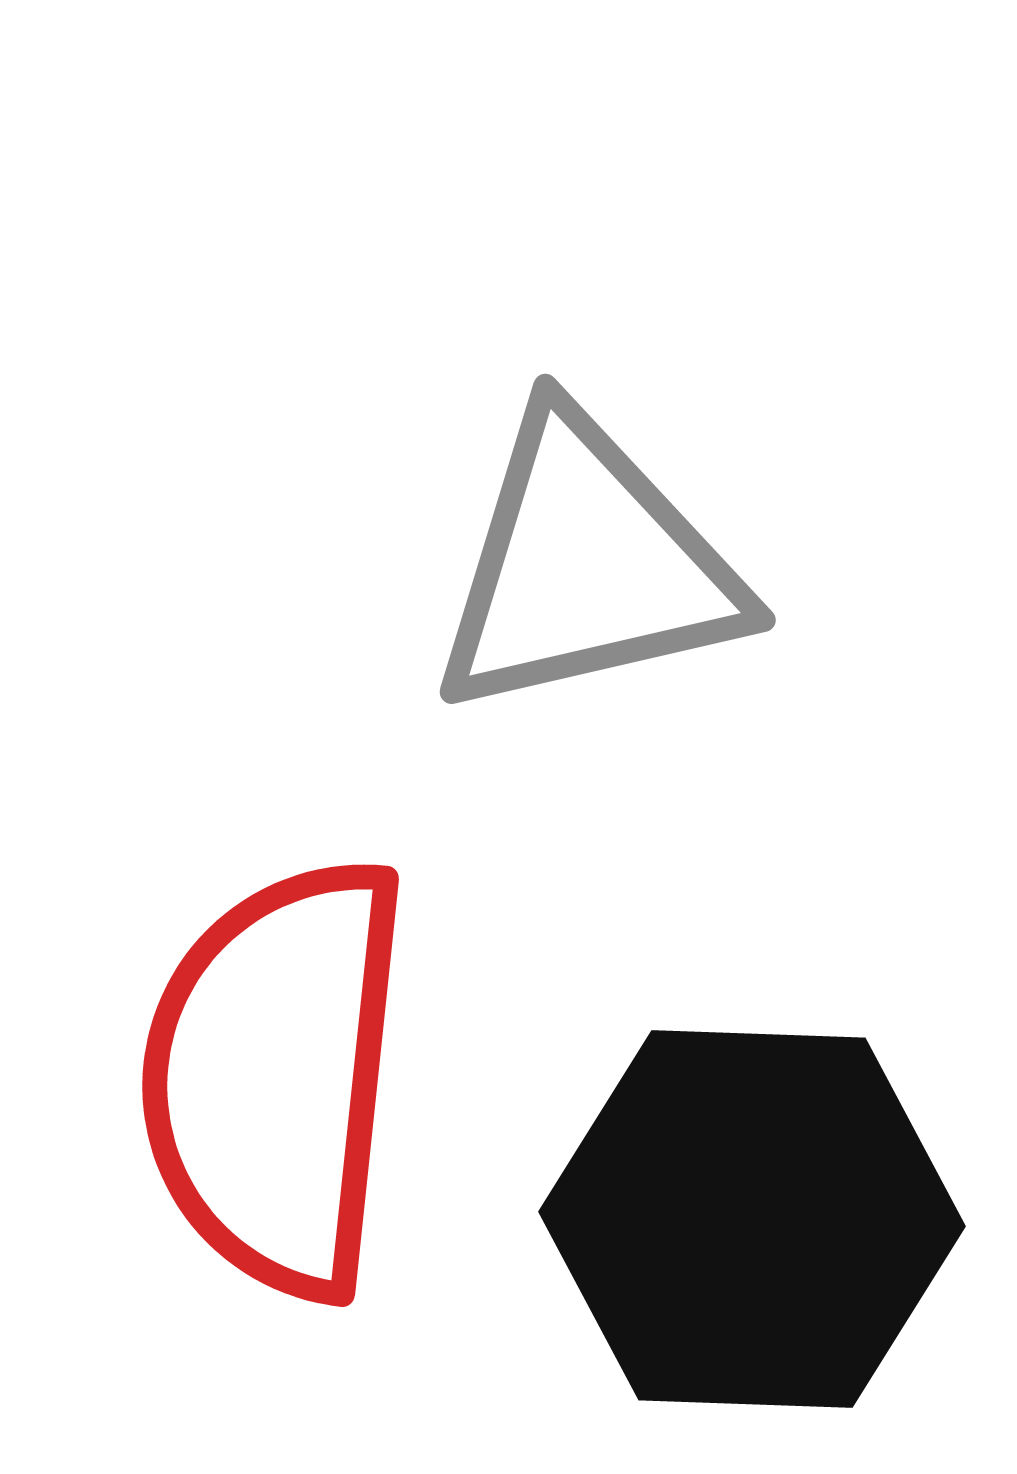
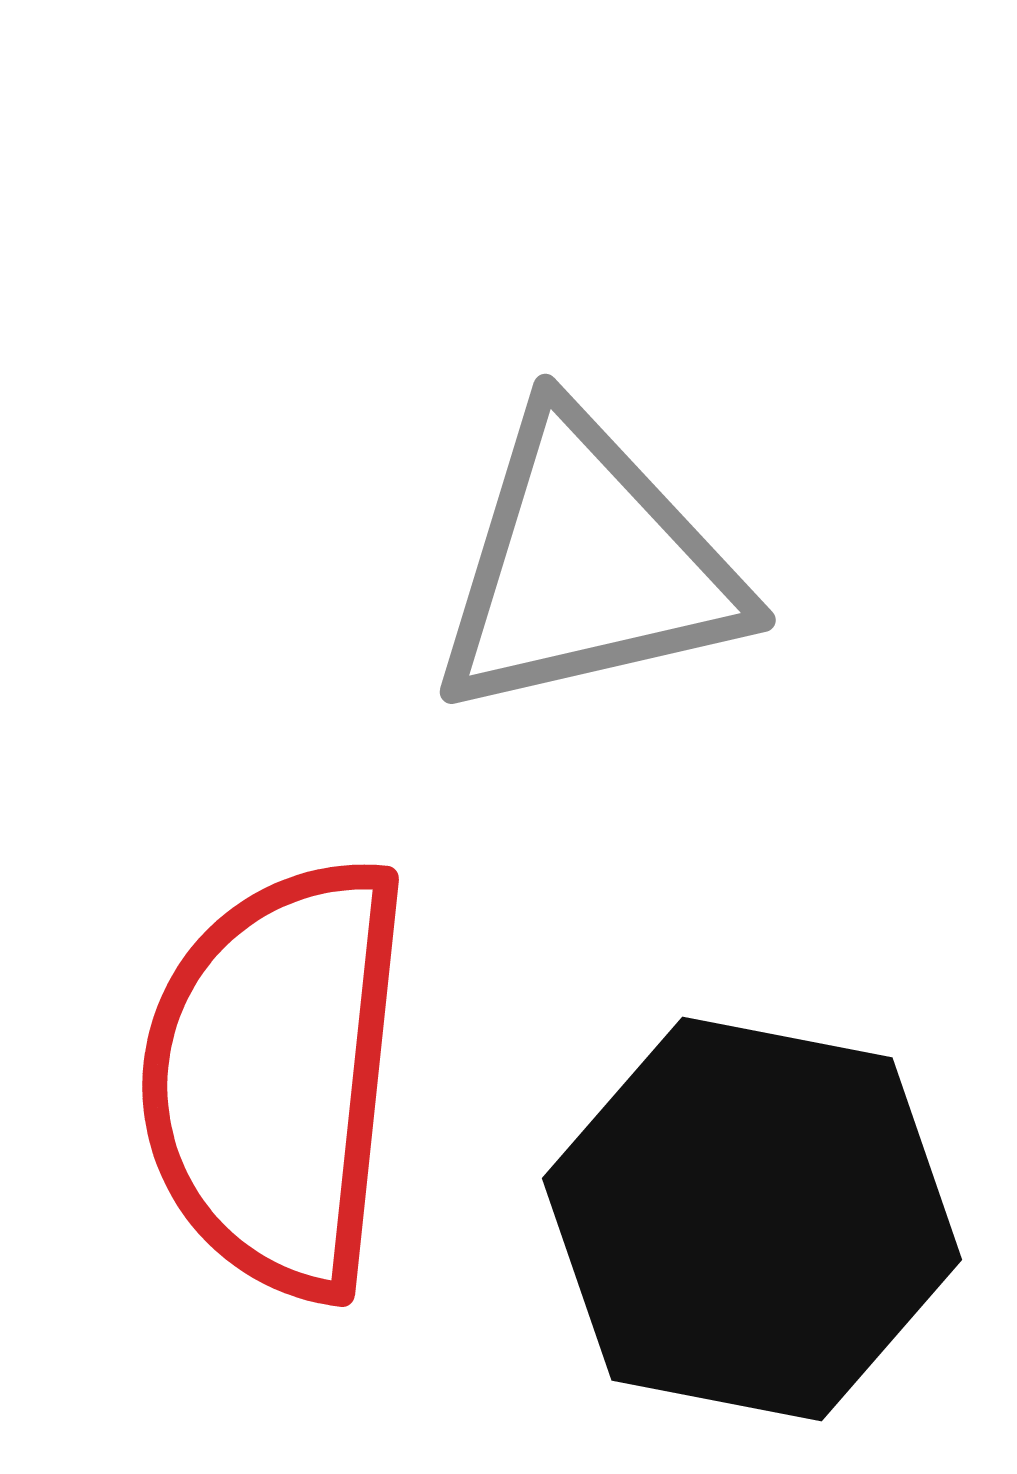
black hexagon: rotated 9 degrees clockwise
